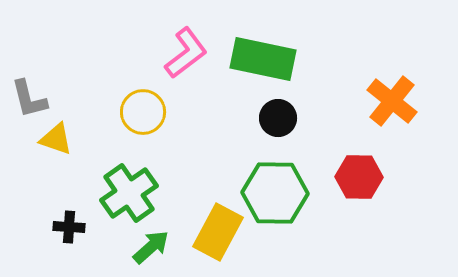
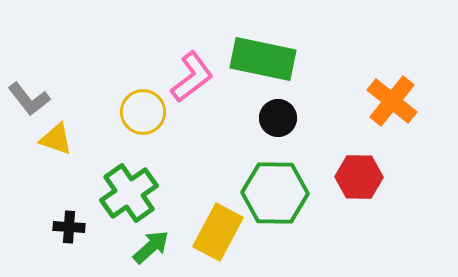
pink L-shape: moved 6 px right, 24 px down
gray L-shape: rotated 24 degrees counterclockwise
